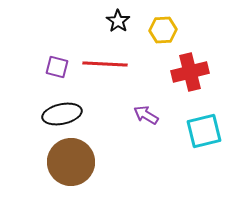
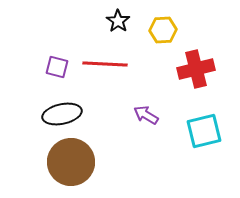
red cross: moved 6 px right, 3 px up
